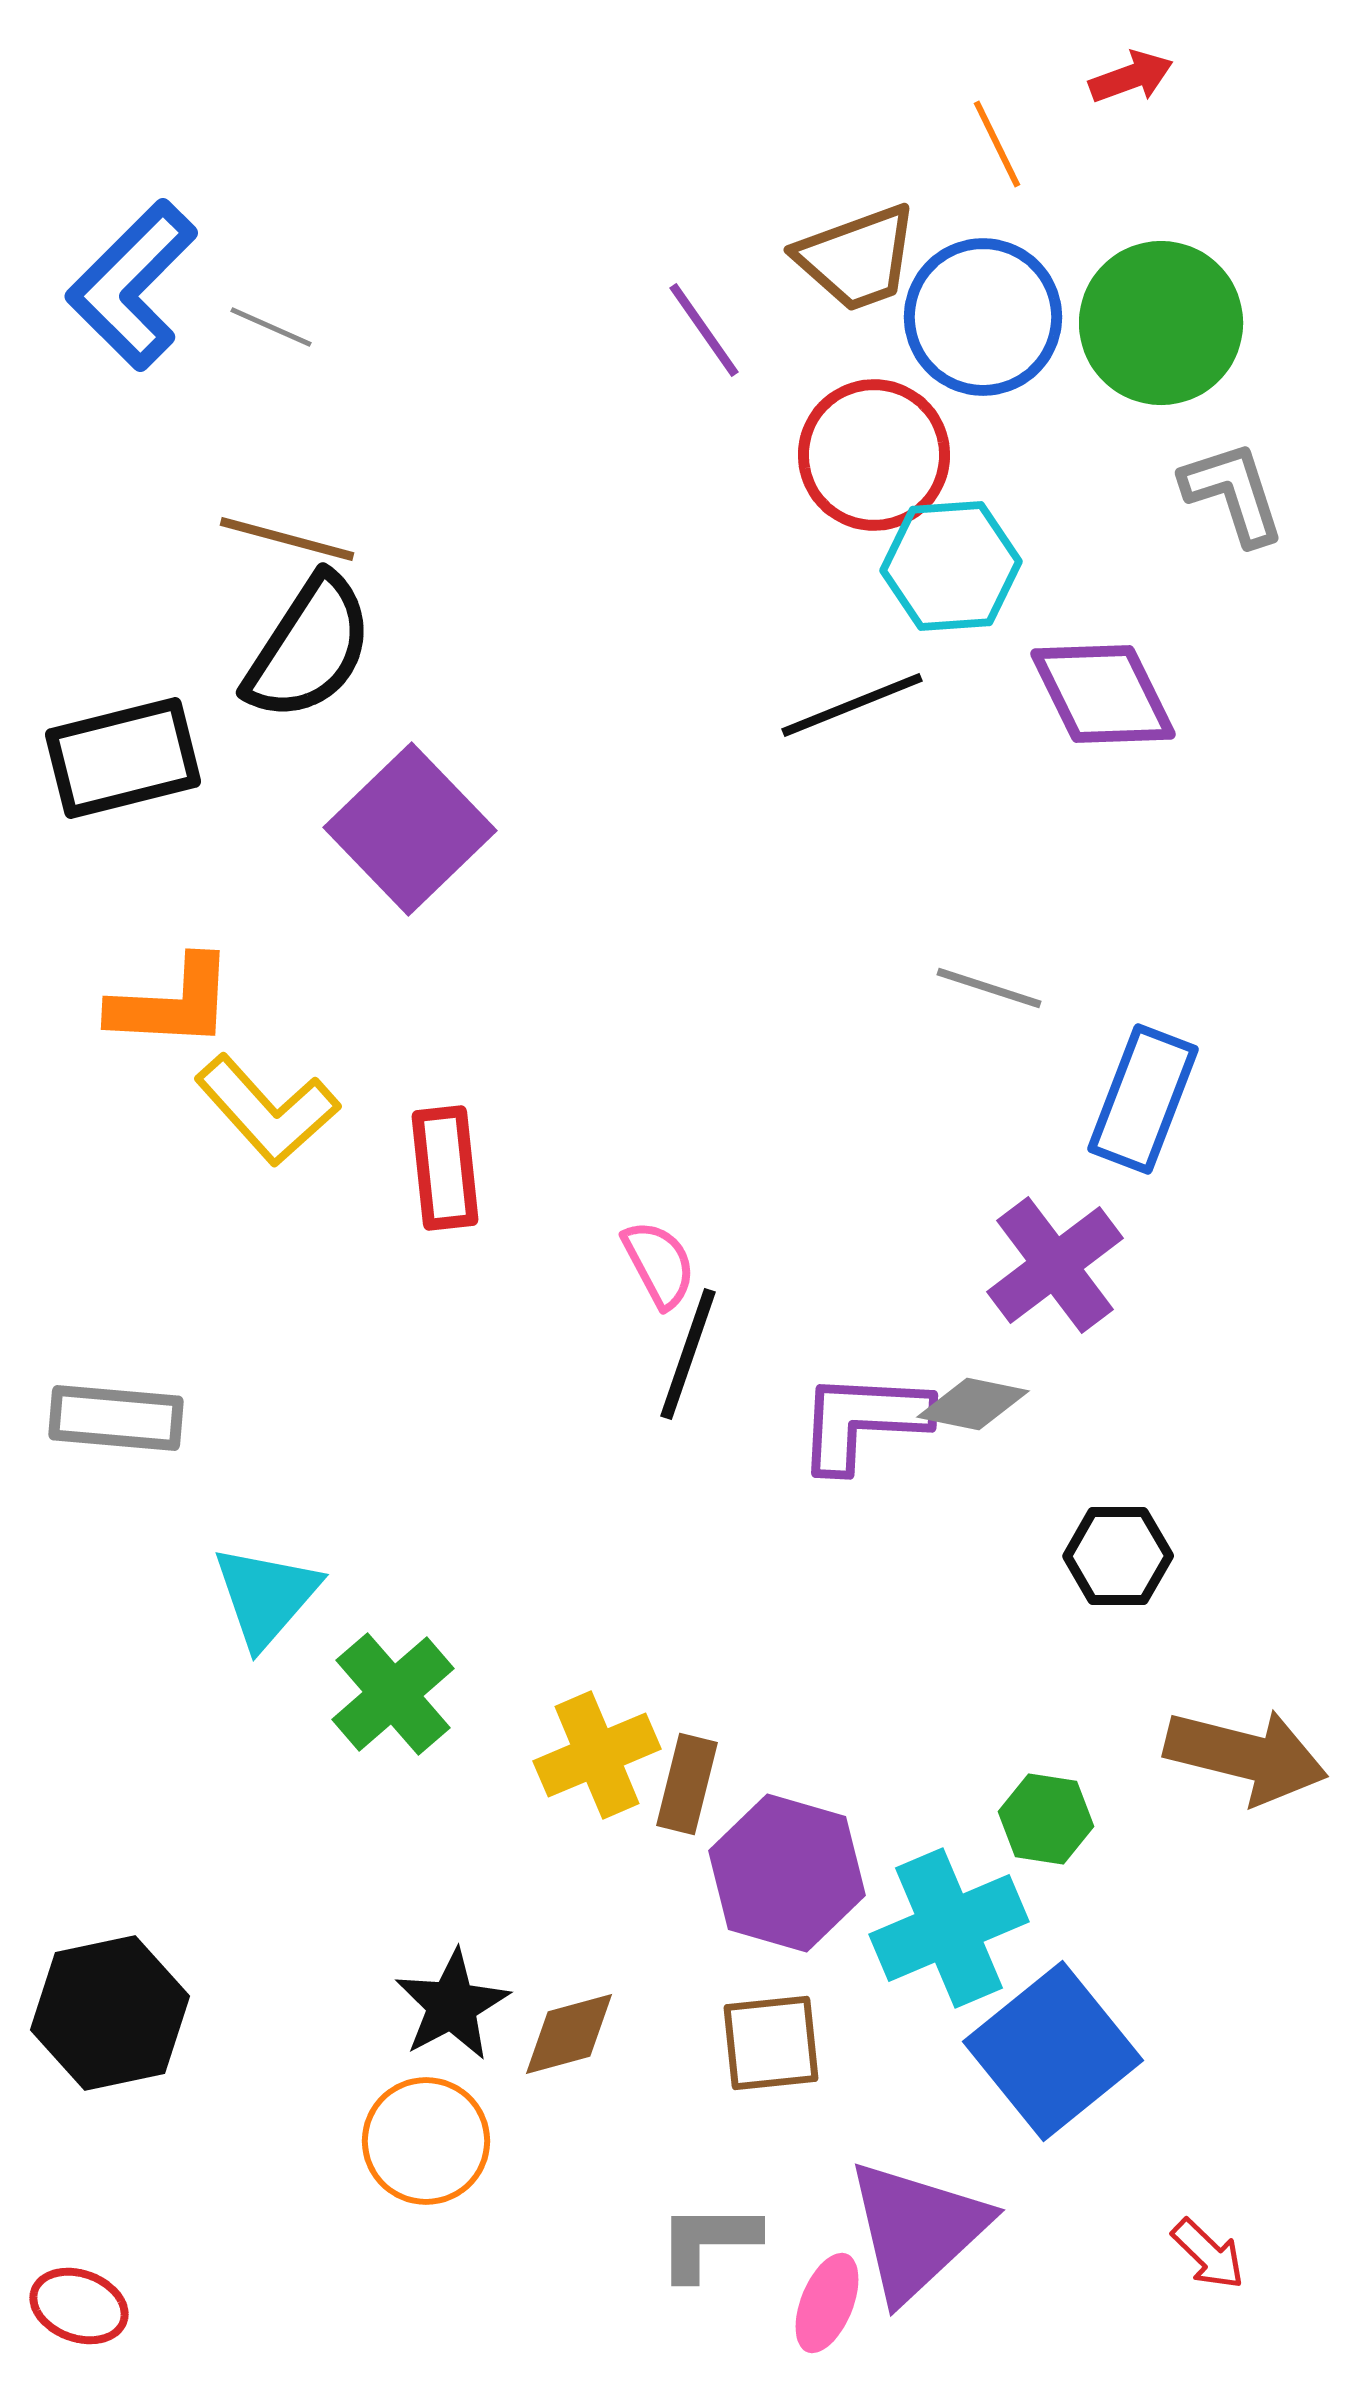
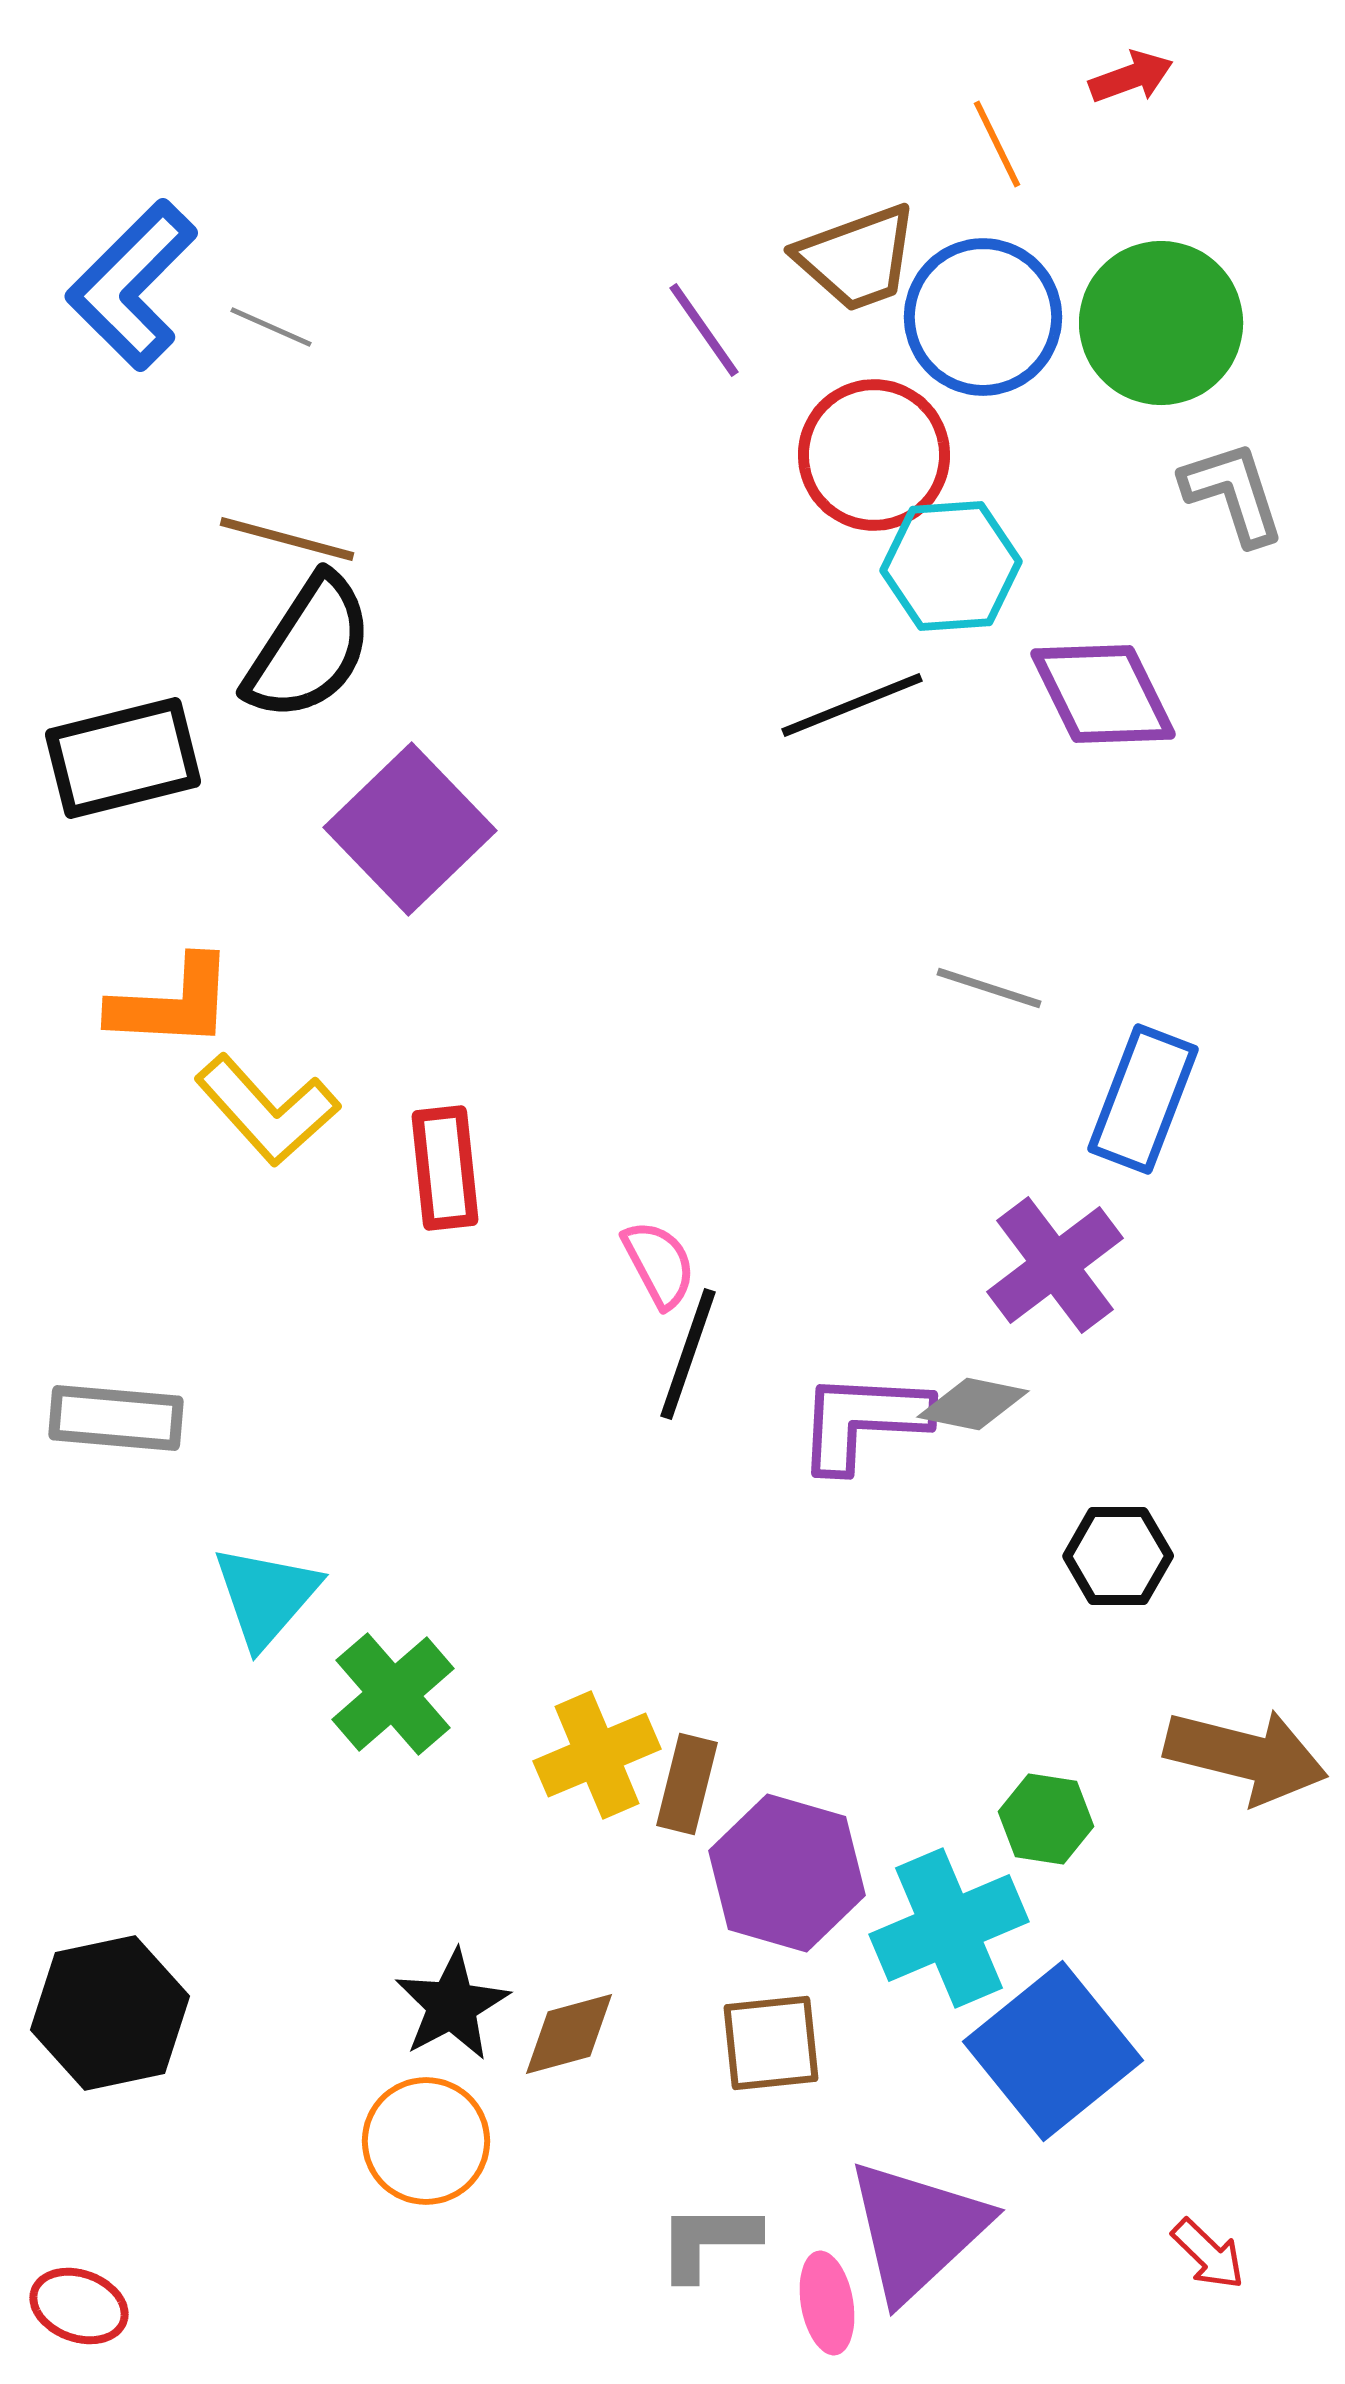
pink ellipse at (827, 2303): rotated 32 degrees counterclockwise
